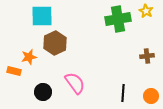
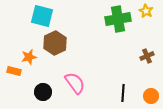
cyan square: rotated 15 degrees clockwise
brown cross: rotated 16 degrees counterclockwise
